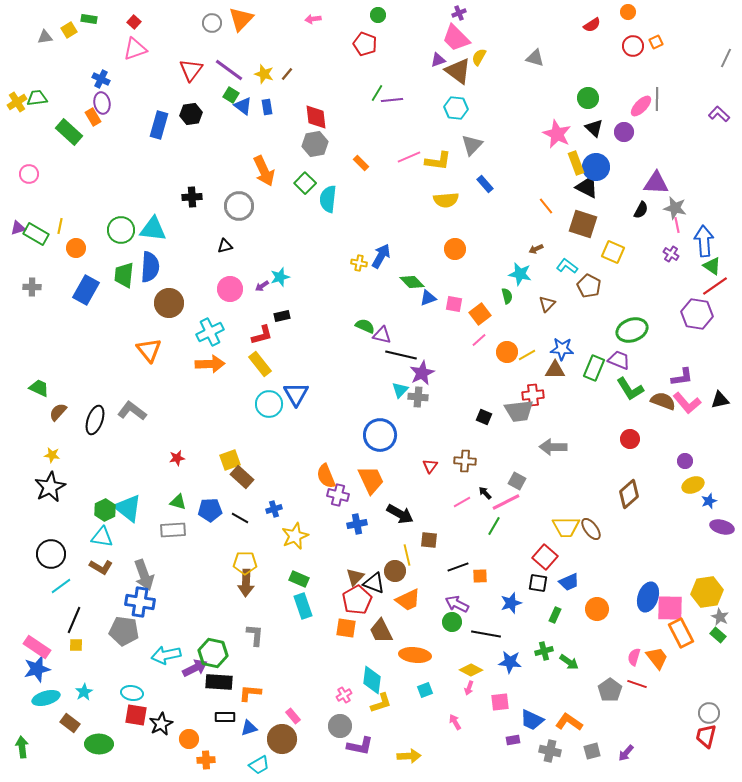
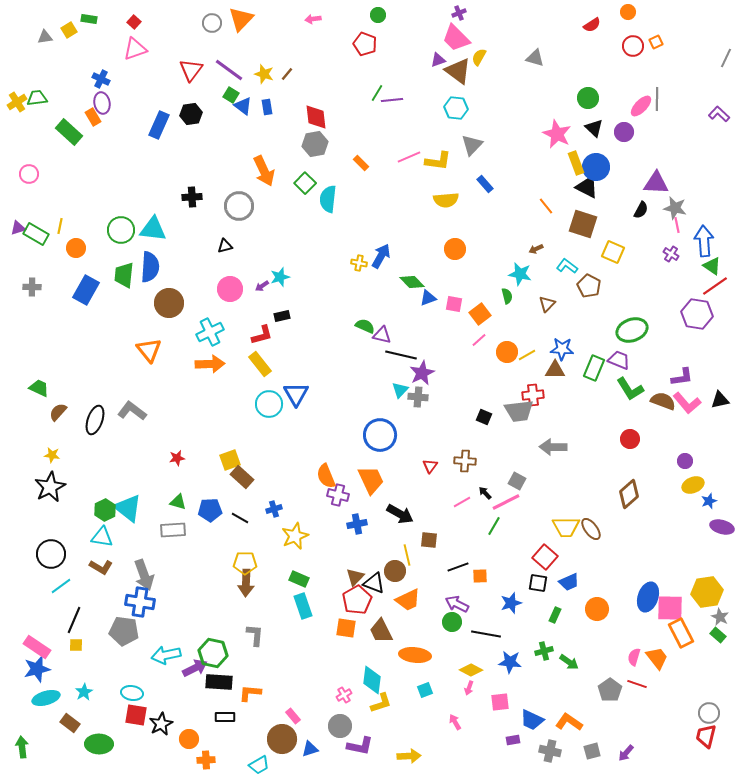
blue rectangle at (159, 125): rotated 8 degrees clockwise
blue triangle at (249, 728): moved 61 px right, 21 px down
